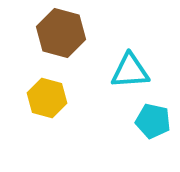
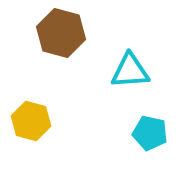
yellow hexagon: moved 16 px left, 23 px down
cyan pentagon: moved 3 px left, 12 px down
